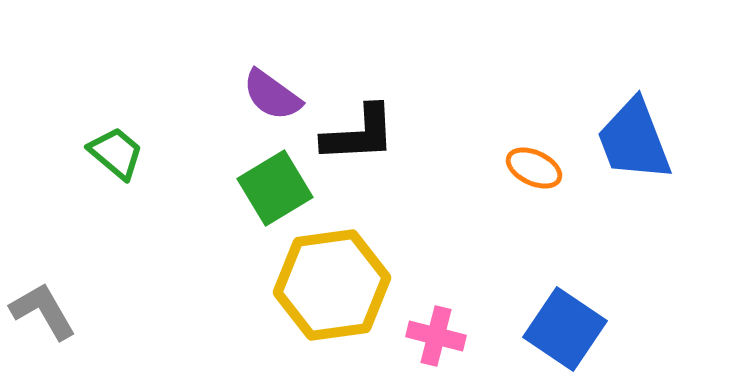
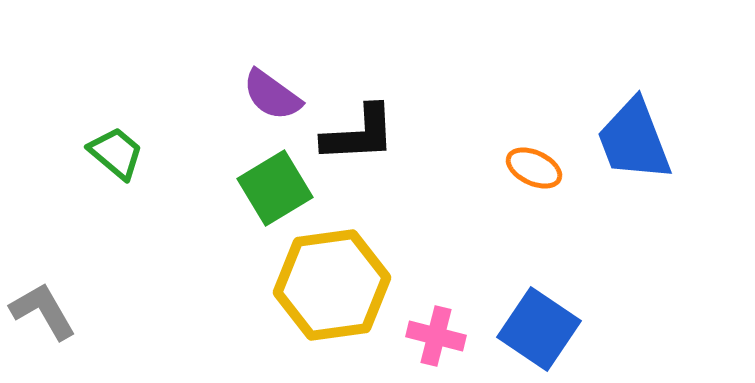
blue square: moved 26 px left
